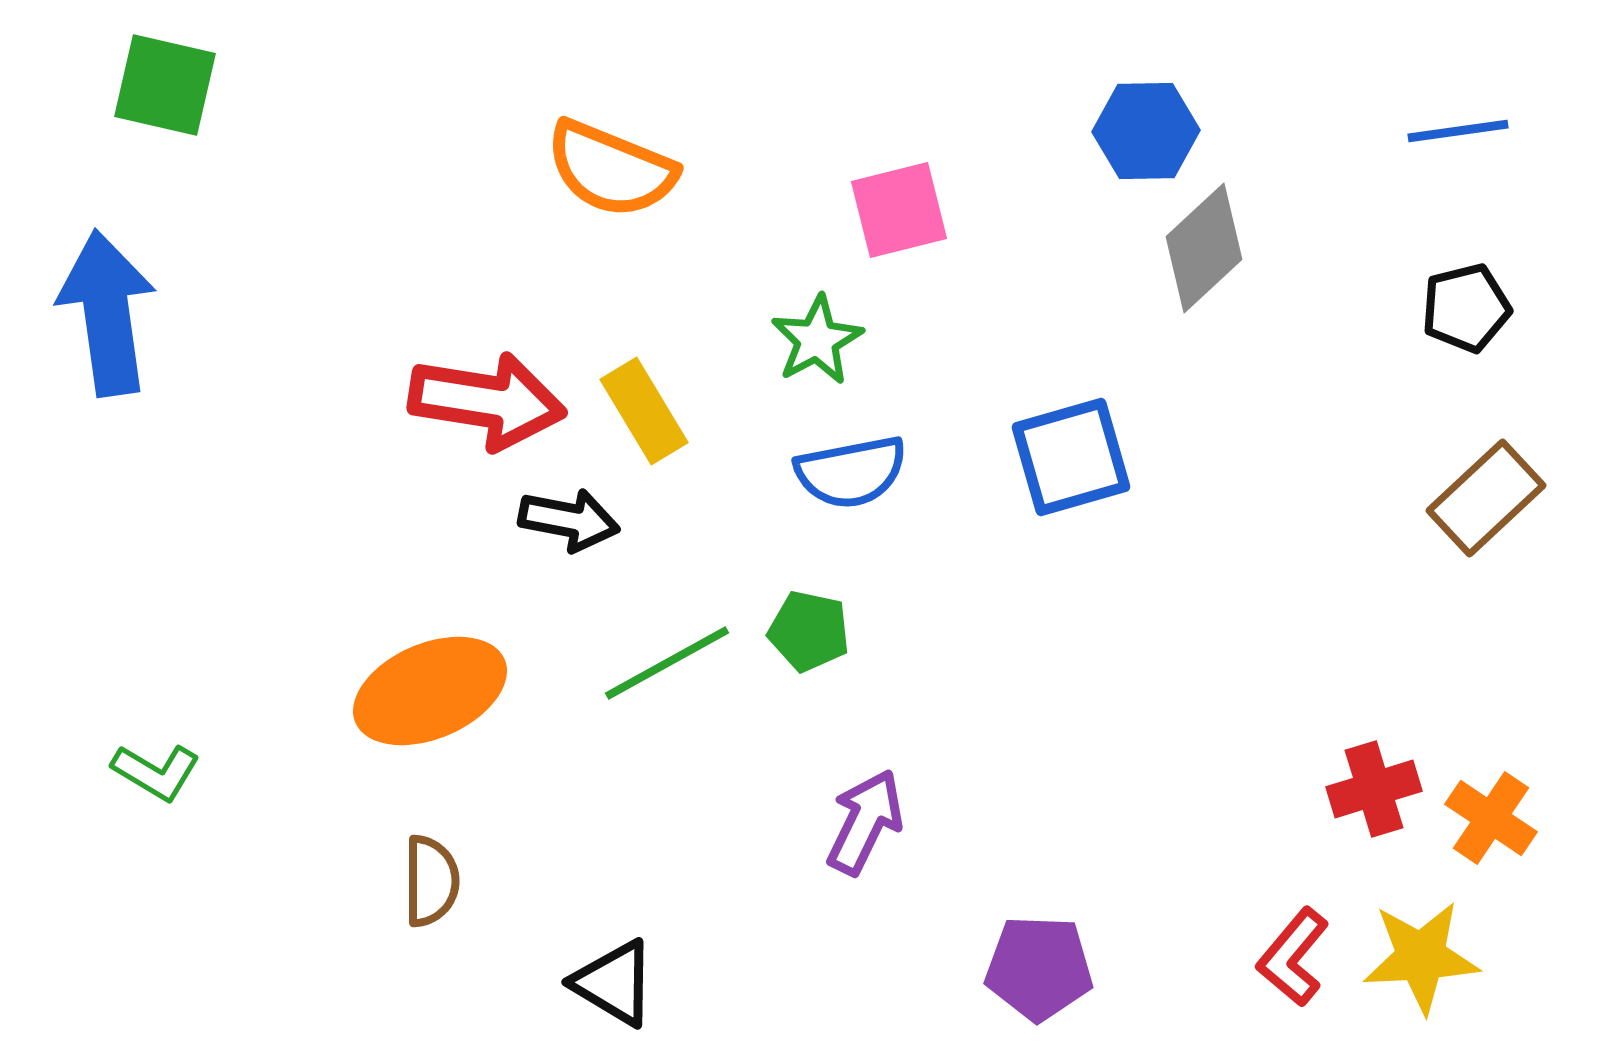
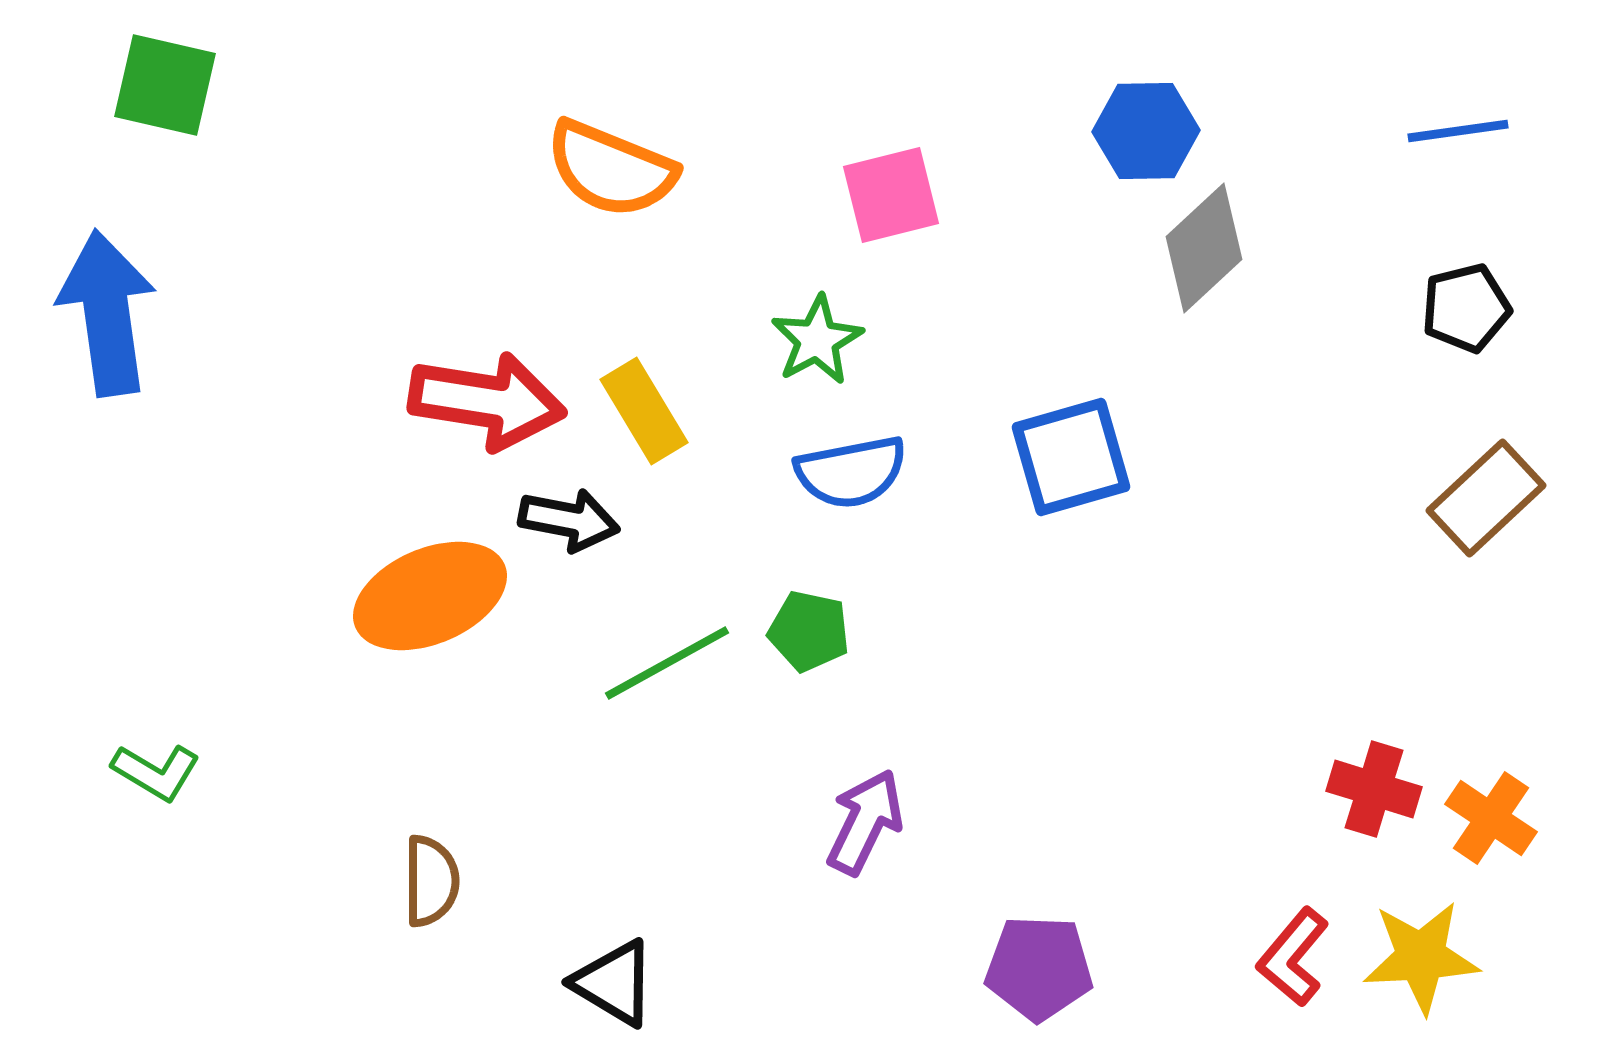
pink square: moved 8 px left, 15 px up
orange ellipse: moved 95 px up
red cross: rotated 34 degrees clockwise
